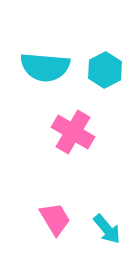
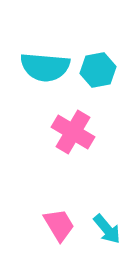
cyan hexagon: moved 7 px left; rotated 16 degrees clockwise
pink trapezoid: moved 4 px right, 6 px down
